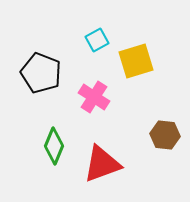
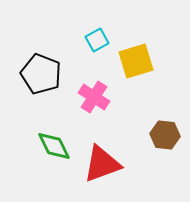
black pentagon: moved 1 px down
green diamond: rotated 48 degrees counterclockwise
